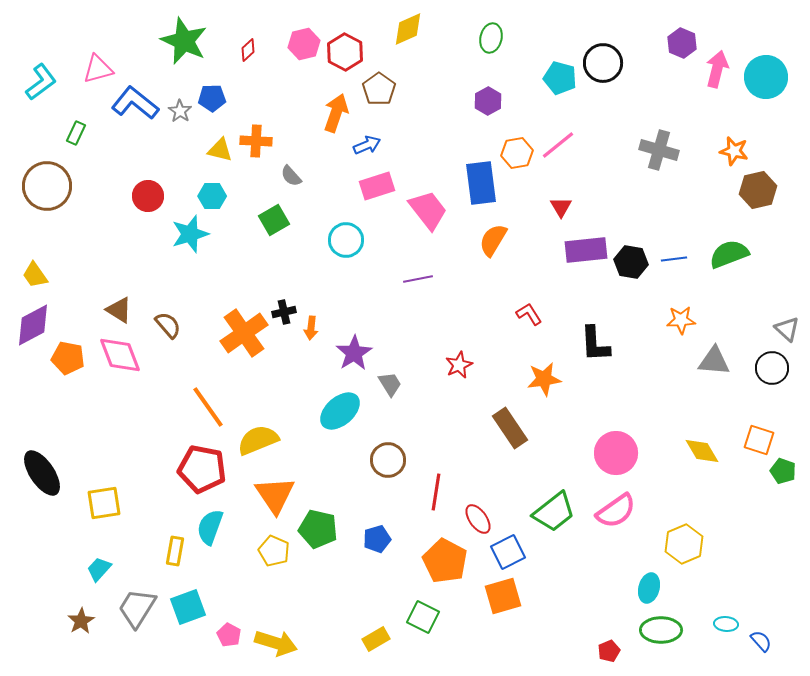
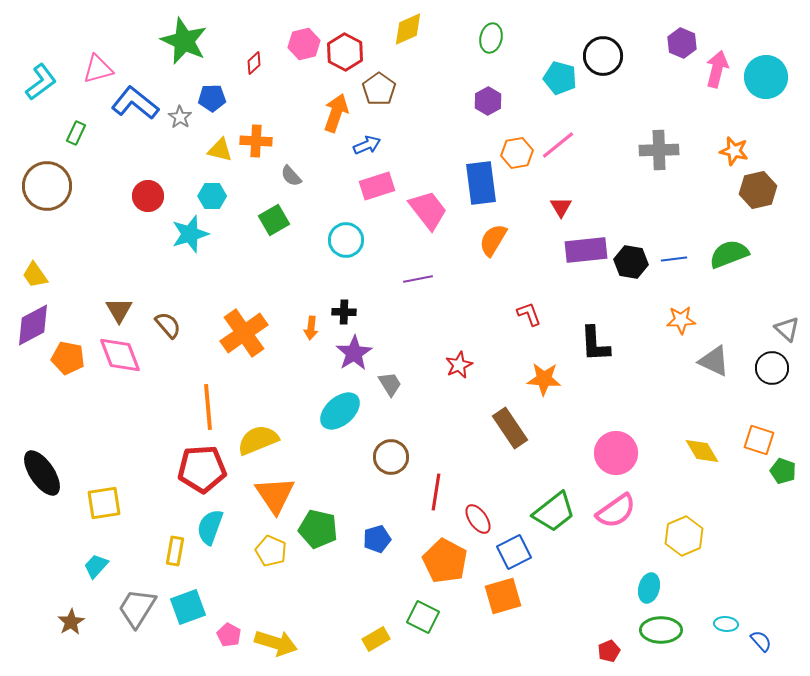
red diamond at (248, 50): moved 6 px right, 13 px down
black circle at (603, 63): moved 7 px up
gray star at (180, 111): moved 6 px down
gray cross at (659, 150): rotated 18 degrees counterclockwise
brown triangle at (119, 310): rotated 28 degrees clockwise
black cross at (284, 312): moved 60 px right; rotated 15 degrees clockwise
red L-shape at (529, 314): rotated 12 degrees clockwise
gray triangle at (714, 361): rotated 20 degrees clockwise
orange star at (544, 379): rotated 12 degrees clockwise
orange line at (208, 407): rotated 30 degrees clockwise
brown circle at (388, 460): moved 3 px right, 3 px up
red pentagon at (202, 469): rotated 15 degrees counterclockwise
yellow hexagon at (684, 544): moved 8 px up
yellow pentagon at (274, 551): moved 3 px left
blue square at (508, 552): moved 6 px right
cyan trapezoid at (99, 569): moved 3 px left, 3 px up
brown star at (81, 621): moved 10 px left, 1 px down
